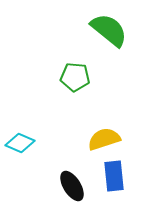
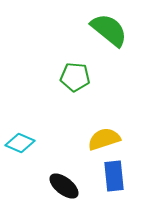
black ellipse: moved 8 px left; rotated 20 degrees counterclockwise
